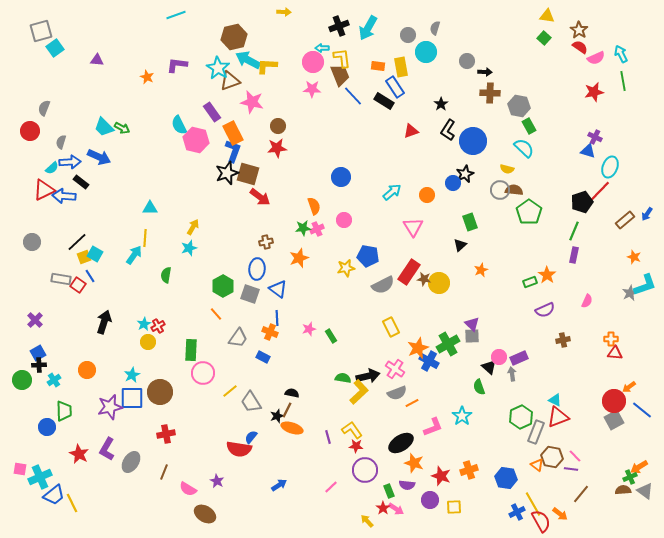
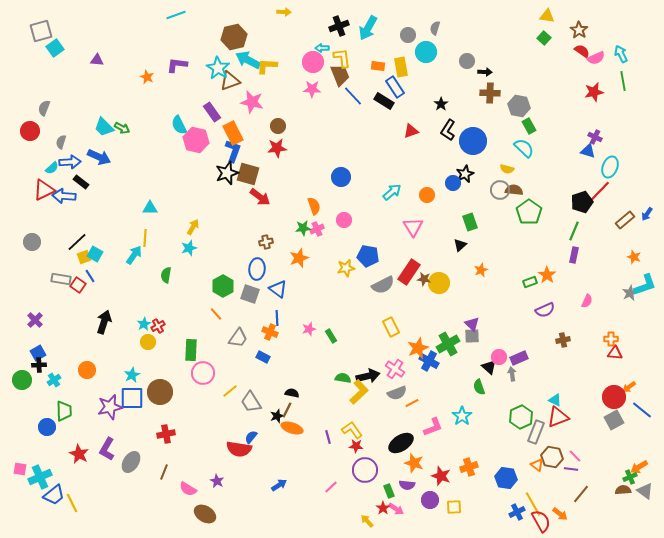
red semicircle at (580, 47): moved 2 px right, 4 px down
red circle at (614, 401): moved 4 px up
orange cross at (469, 470): moved 3 px up
